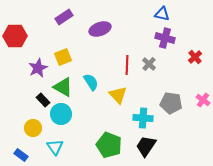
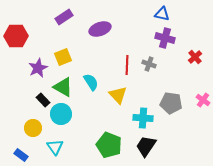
red hexagon: moved 1 px right
gray cross: rotated 24 degrees counterclockwise
